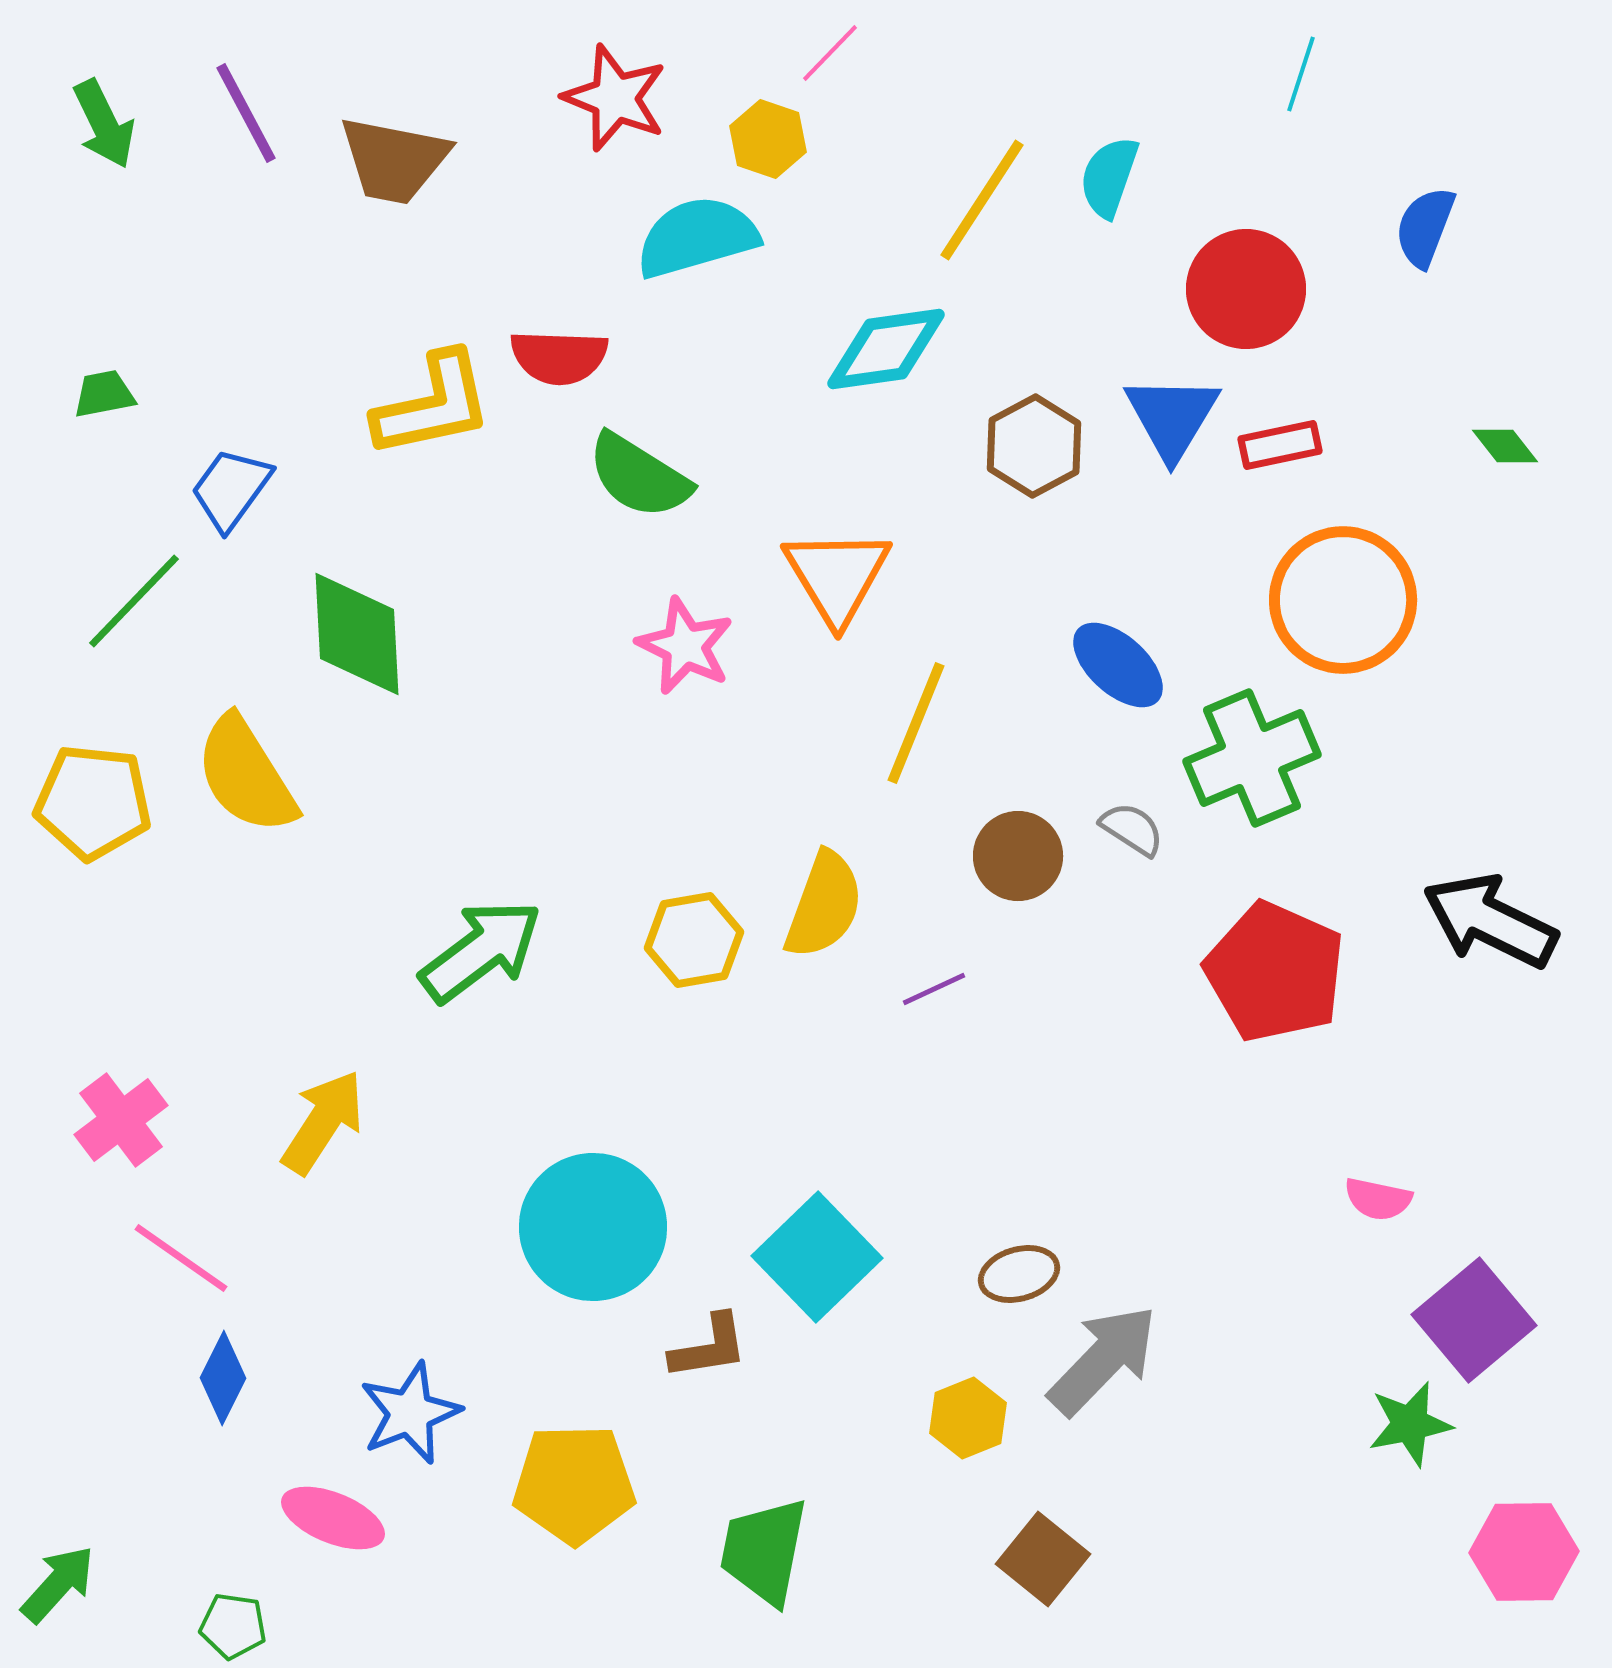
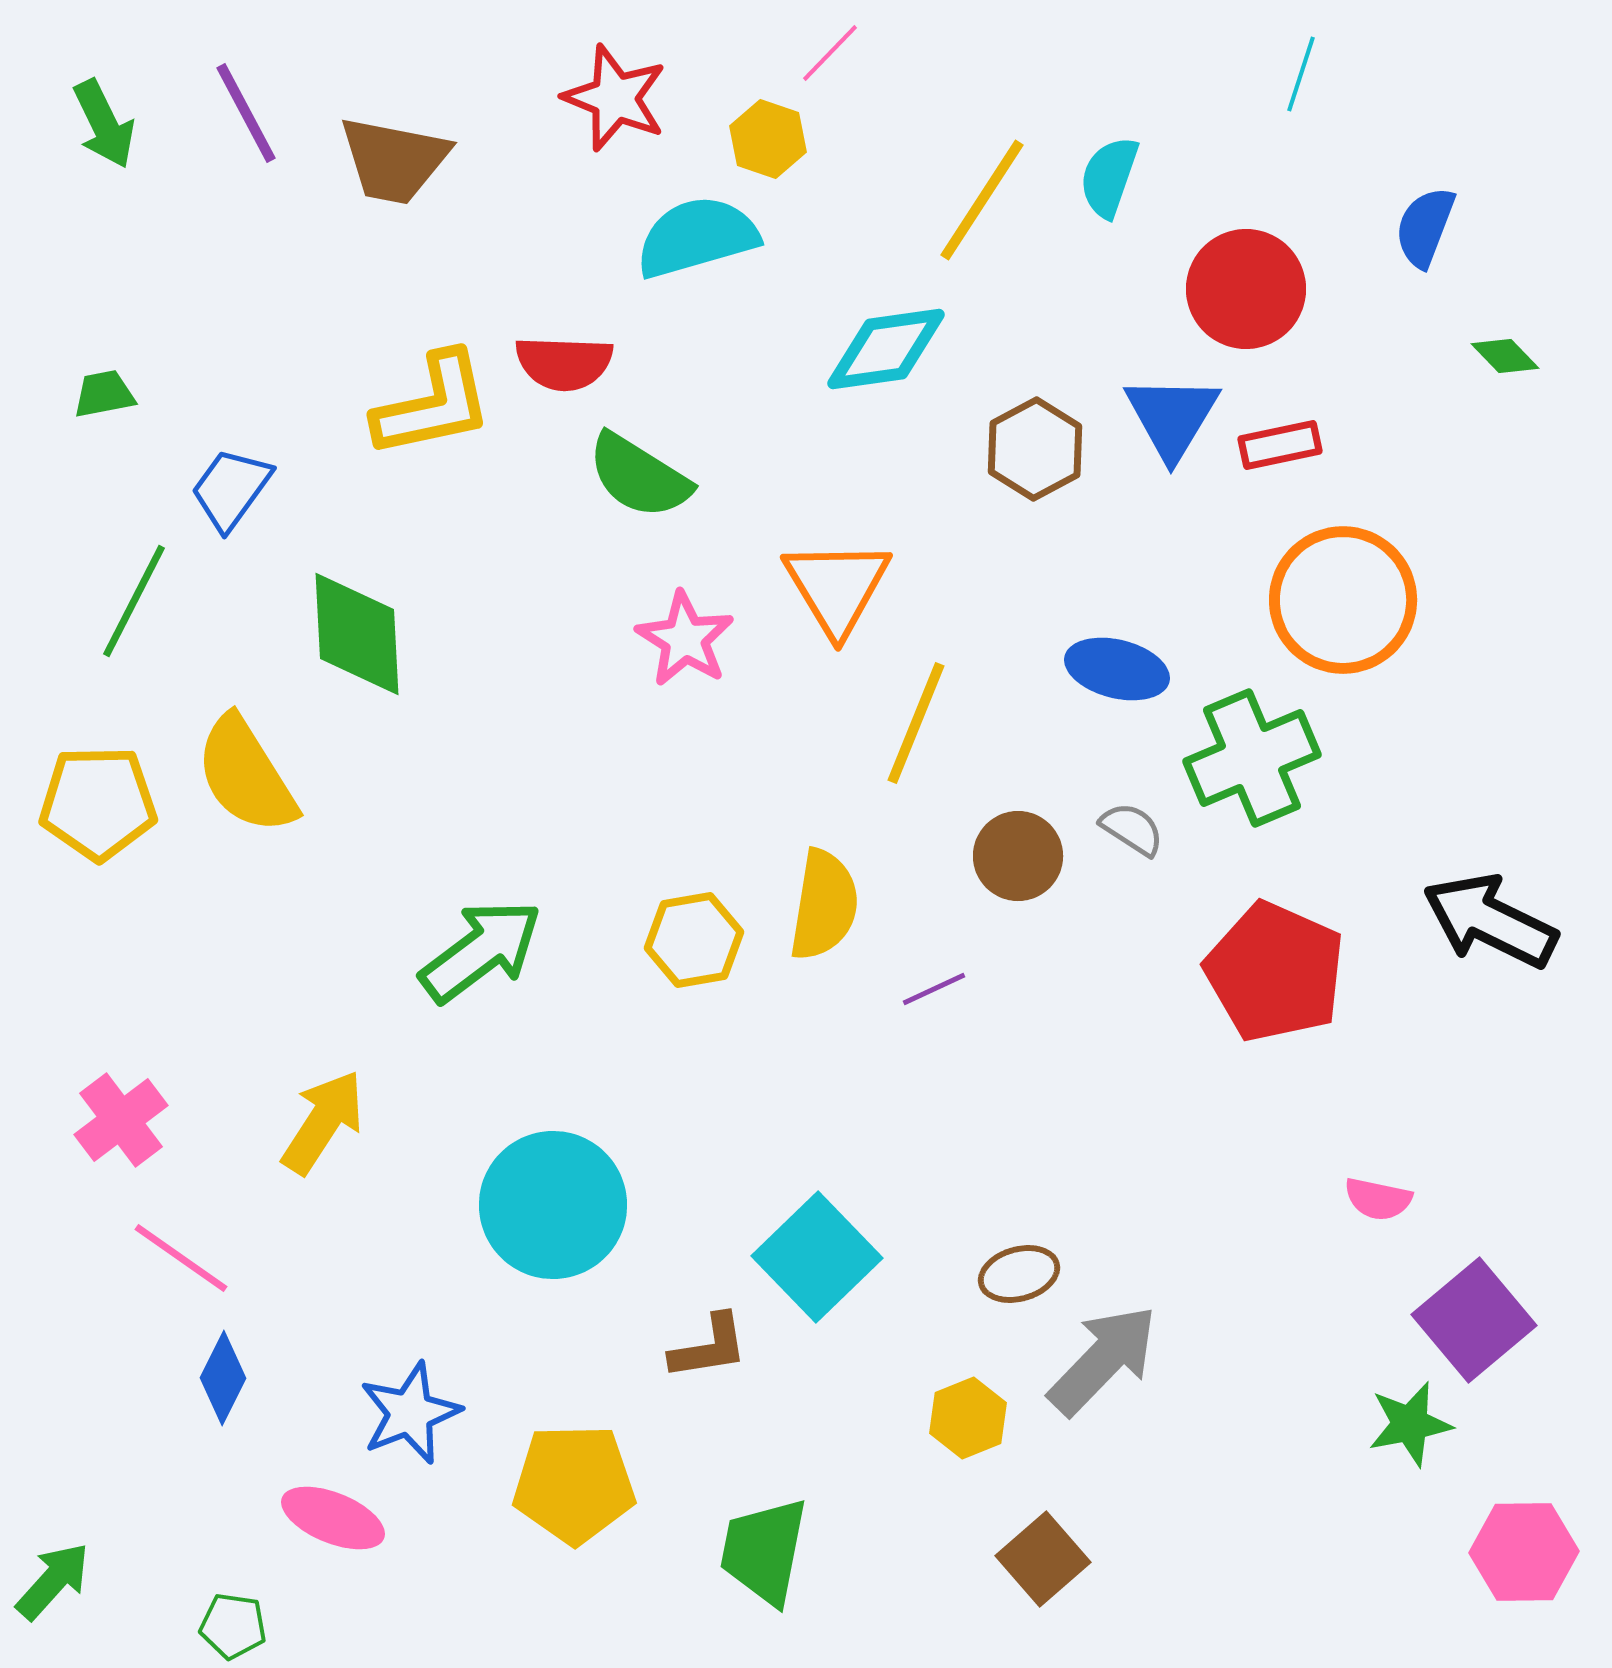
red semicircle at (559, 357): moved 5 px right, 6 px down
brown hexagon at (1034, 446): moved 1 px right, 3 px down
green diamond at (1505, 446): moved 90 px up; rotated 6 degrees counterclockwise
orange triangle at (837, 576): moved 11 px down
green line at (134, 601): rotated 17 degrees counterclockwise
pink star at (685, 646): moved 7 px up; rotated 6 degrees clockwise
blue ellipse at (1118, 665): moved 1 px left, 4 px down; rotated 28 degrees counterclockwise
yellow pentagon at (93, 802): moved 5 px right, 1 px down; rotated 7 degrees counterclockwise
yellow semicircle at (824, 905): rotated 11 degrees counterclockwise
cyan circle at (593, 1227): moved 40 px left, 22 px up
brown square at (1043, 1559): rotated 10 degrees clockwise
green arrow at (58, 1584): moved 5 px left, 3 px up
